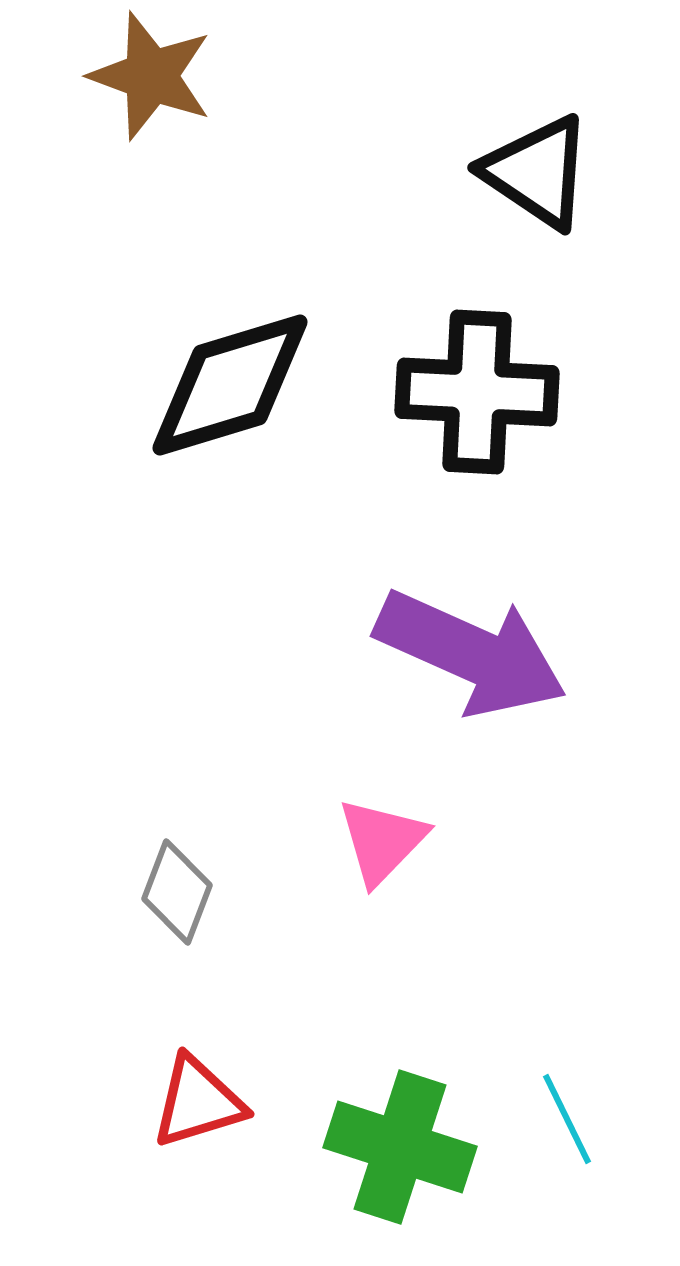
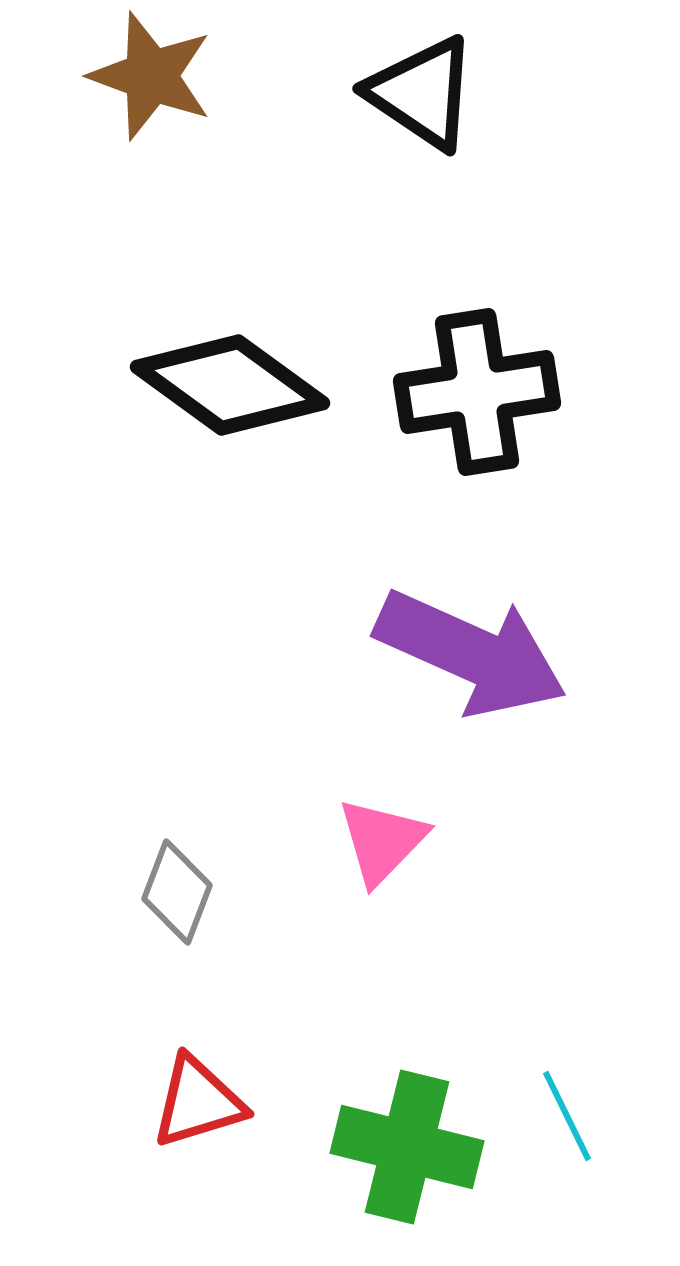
black triangle: moved 115 px left, 79 px up
black diamond: rotated 53 degrees clockwise
black cross: rotated 12 degrees counterclockwise
cyan line: moved 3 px up
green cross: moved 7 px right; rotated 4 degrees counterclockwise
